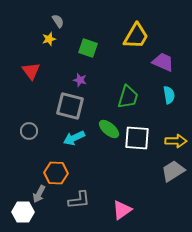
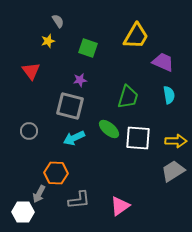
yellow star: moved 1 px left, 2 px down
purple star: rotated 24 degrees counterclockwise
white square: moved 1 px right
pink triangle: moved 2 px left, 4 px up
